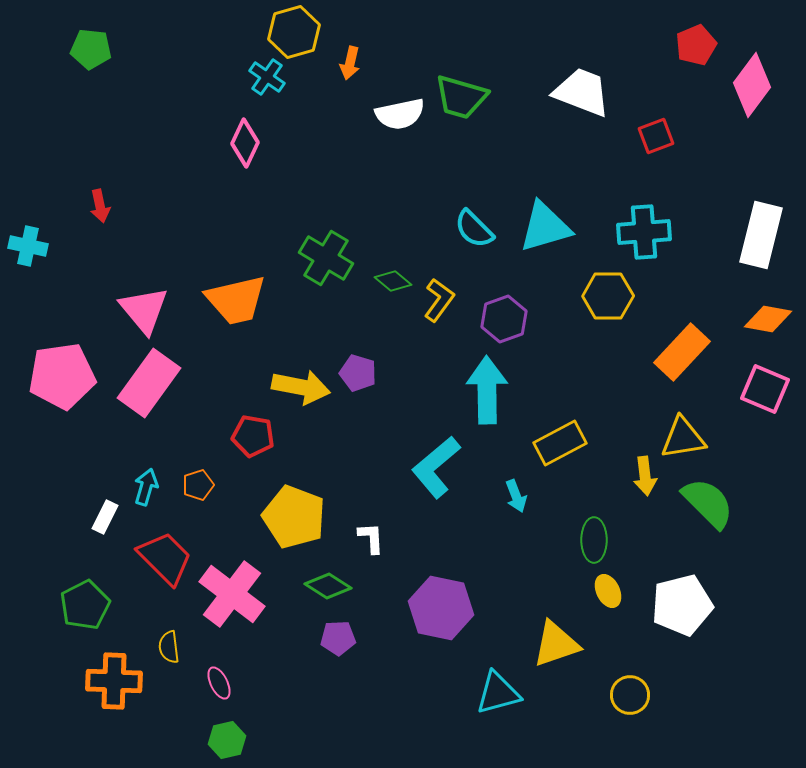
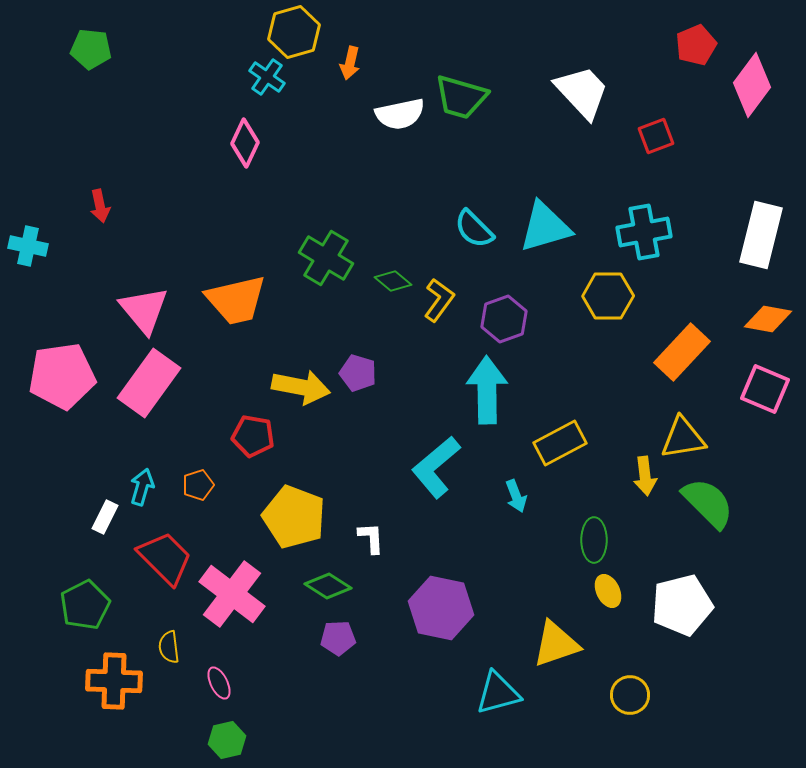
white trapezoid at (582, 92): rotated 26 degrees clockwise
cyan cross at (644, 232): rotated 6 degrees counterclockwise
cyan arrow at (146, 487): moved 4 px left
